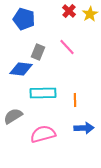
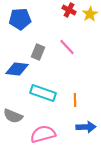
red cross: moved 1 px up; rotated 16 degrees counterclockwise
blue pentagon: moved 4 px left; rotated 20 degrees counterclockwise
blue diamond: moved 4 px left
cyan rectangle: rotated 20 degrees clockwise
gray semicircle: rotated 126 degrees counterclockwise
blue arrow: moved 2 px right, 1 px up
